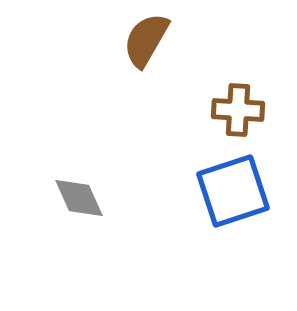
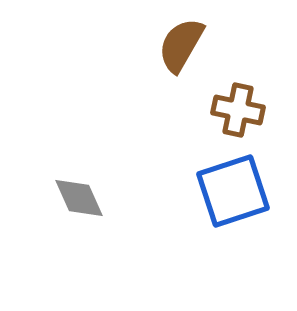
brown semicircle: moved 35 px right, 5 px down
brown cross: rotated 9 degrees clockwise
